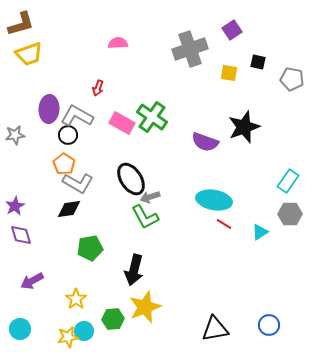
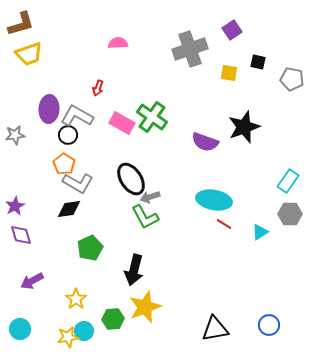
green pentagon at (90, 248): rotated 15 degrees counterclockwise
